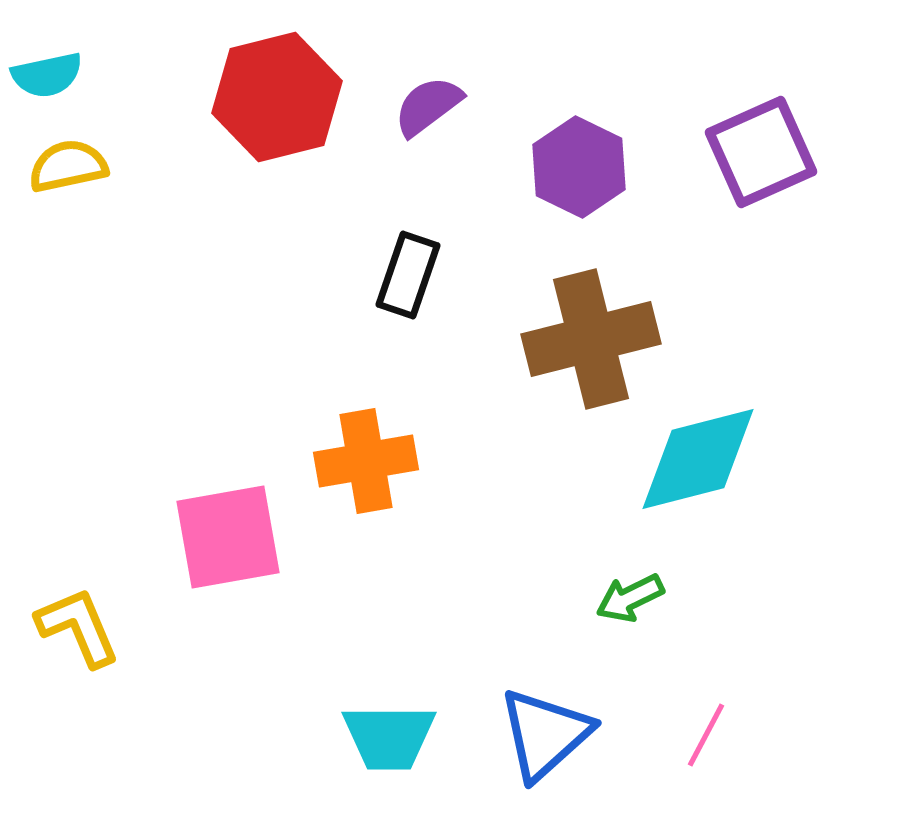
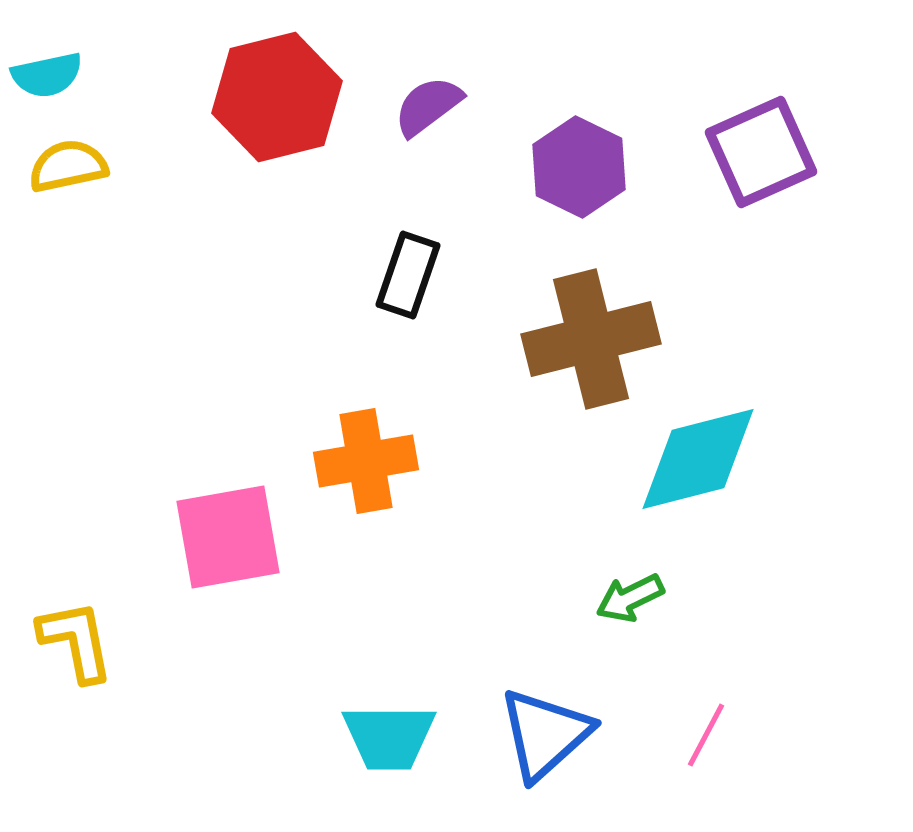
yellow L-shape: moved 2 px left, 14 px down; rotated 12 degrees clockwise
